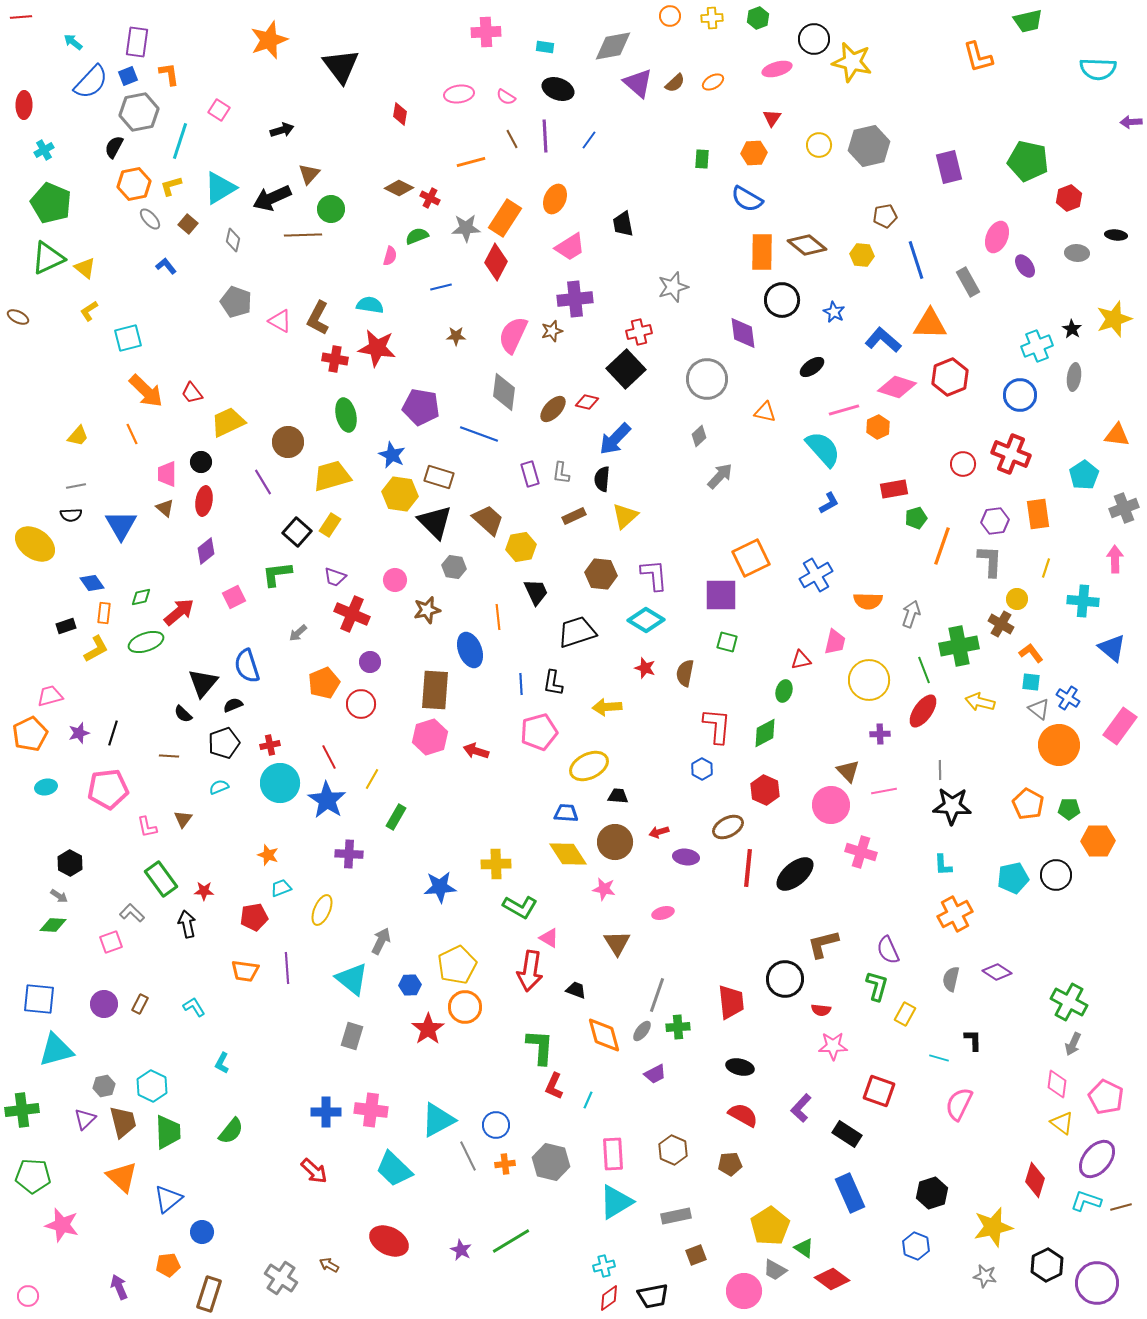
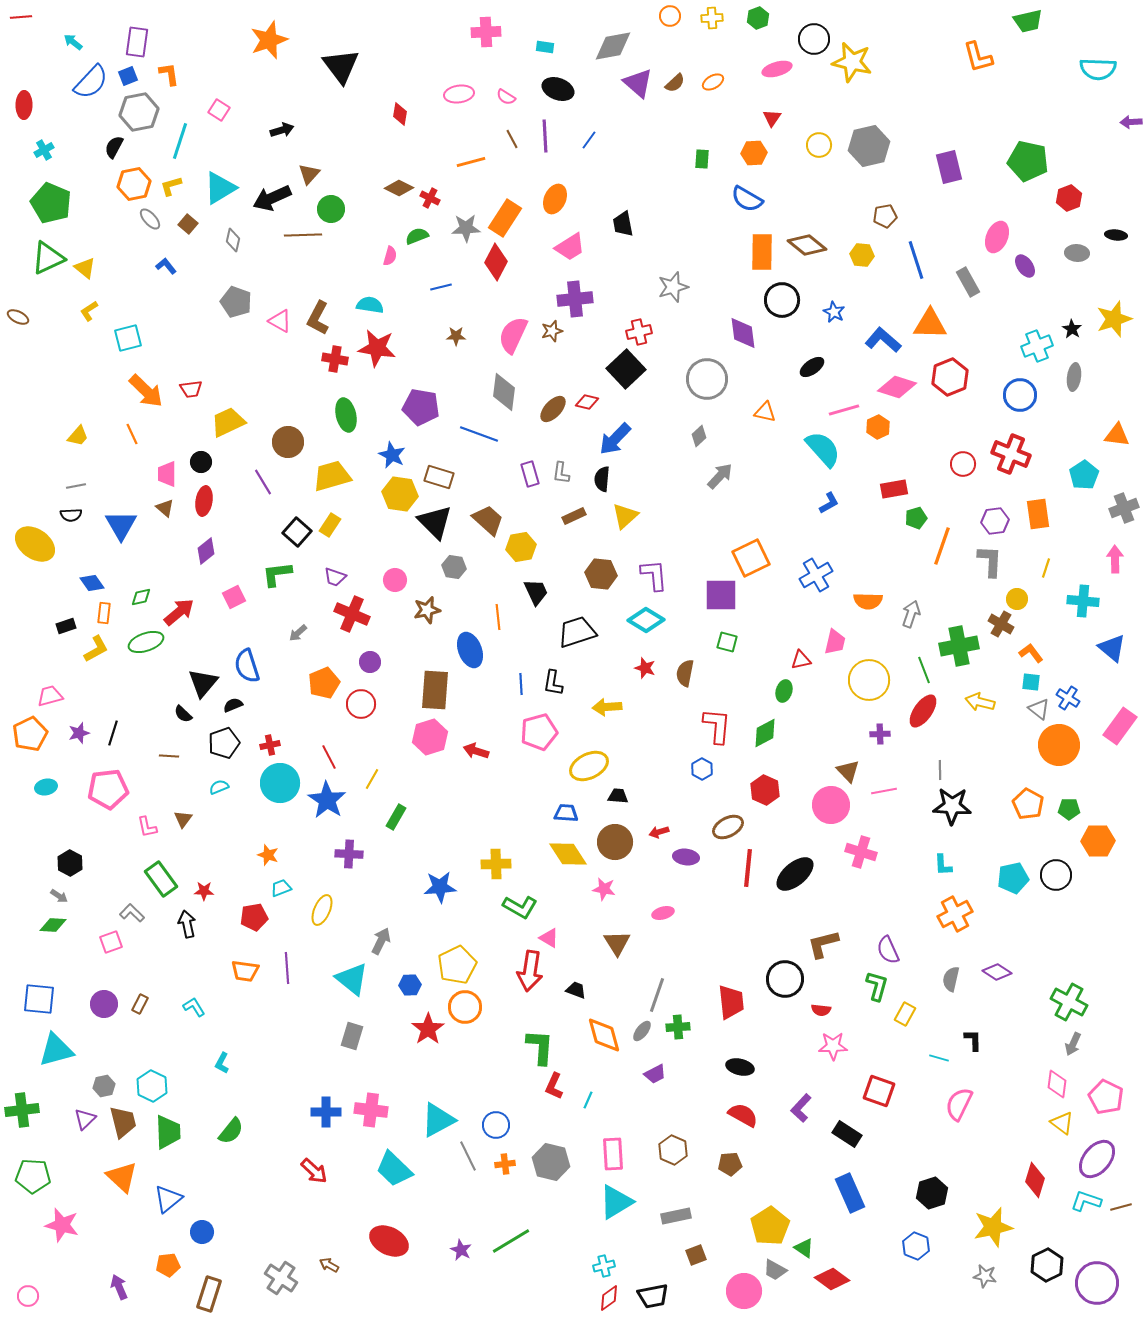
red trapezoid at (192, 393): moved 1 px left, 4 px up; rotated 60 degrees counterclockwise
